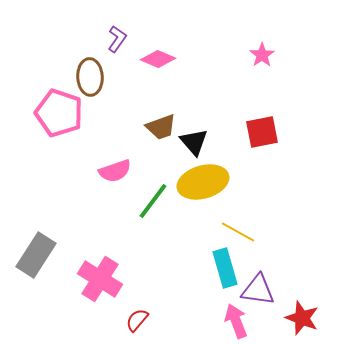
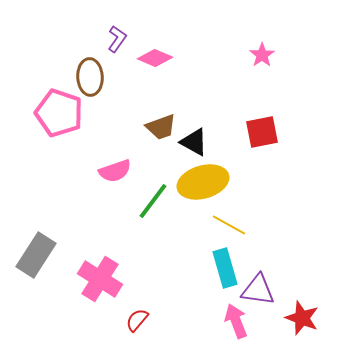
pink diamond: moved 3 px left, 1 px up
black triangle: rotated 20 degrees counterclockwise
yellow line: moved 9 px left, 7 px up
